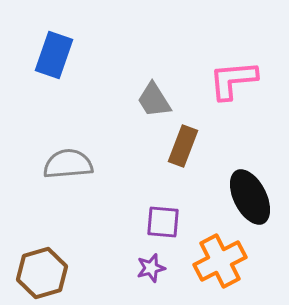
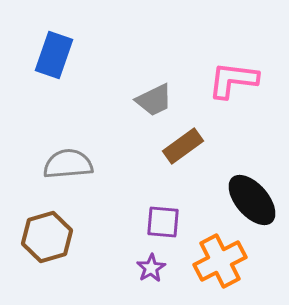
pink L-shape: rotated 12 degrees clockwise
gray trapezoid: rotated 84 degrees counterclockwise
brown rectangle: rotated 33 degrees clockwise
black ellipse: moved 2 px right, 3 px down; rotated 14 degrees counterclockwise
purple star: rotated 16 degrees counterclockwise
brown hexagon: moved 5 px right, 36 px up
